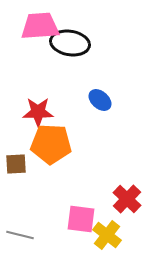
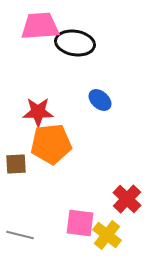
black ellipse: moved 5 px right
orange pentagon: rotated 9 degrees counterclockwise
pink square: moved 1 px left, 4 px down
